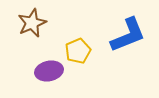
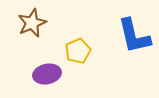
blue L-shape: moved 6 px right, 1 px down; rotated 99 degrees clockwise
purple ellipse: moved 2 px left, 3 px down
